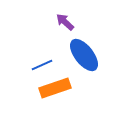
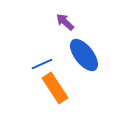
blue line: moved 1 px up
orange rectangle: rotated 76 degrees clockwise
